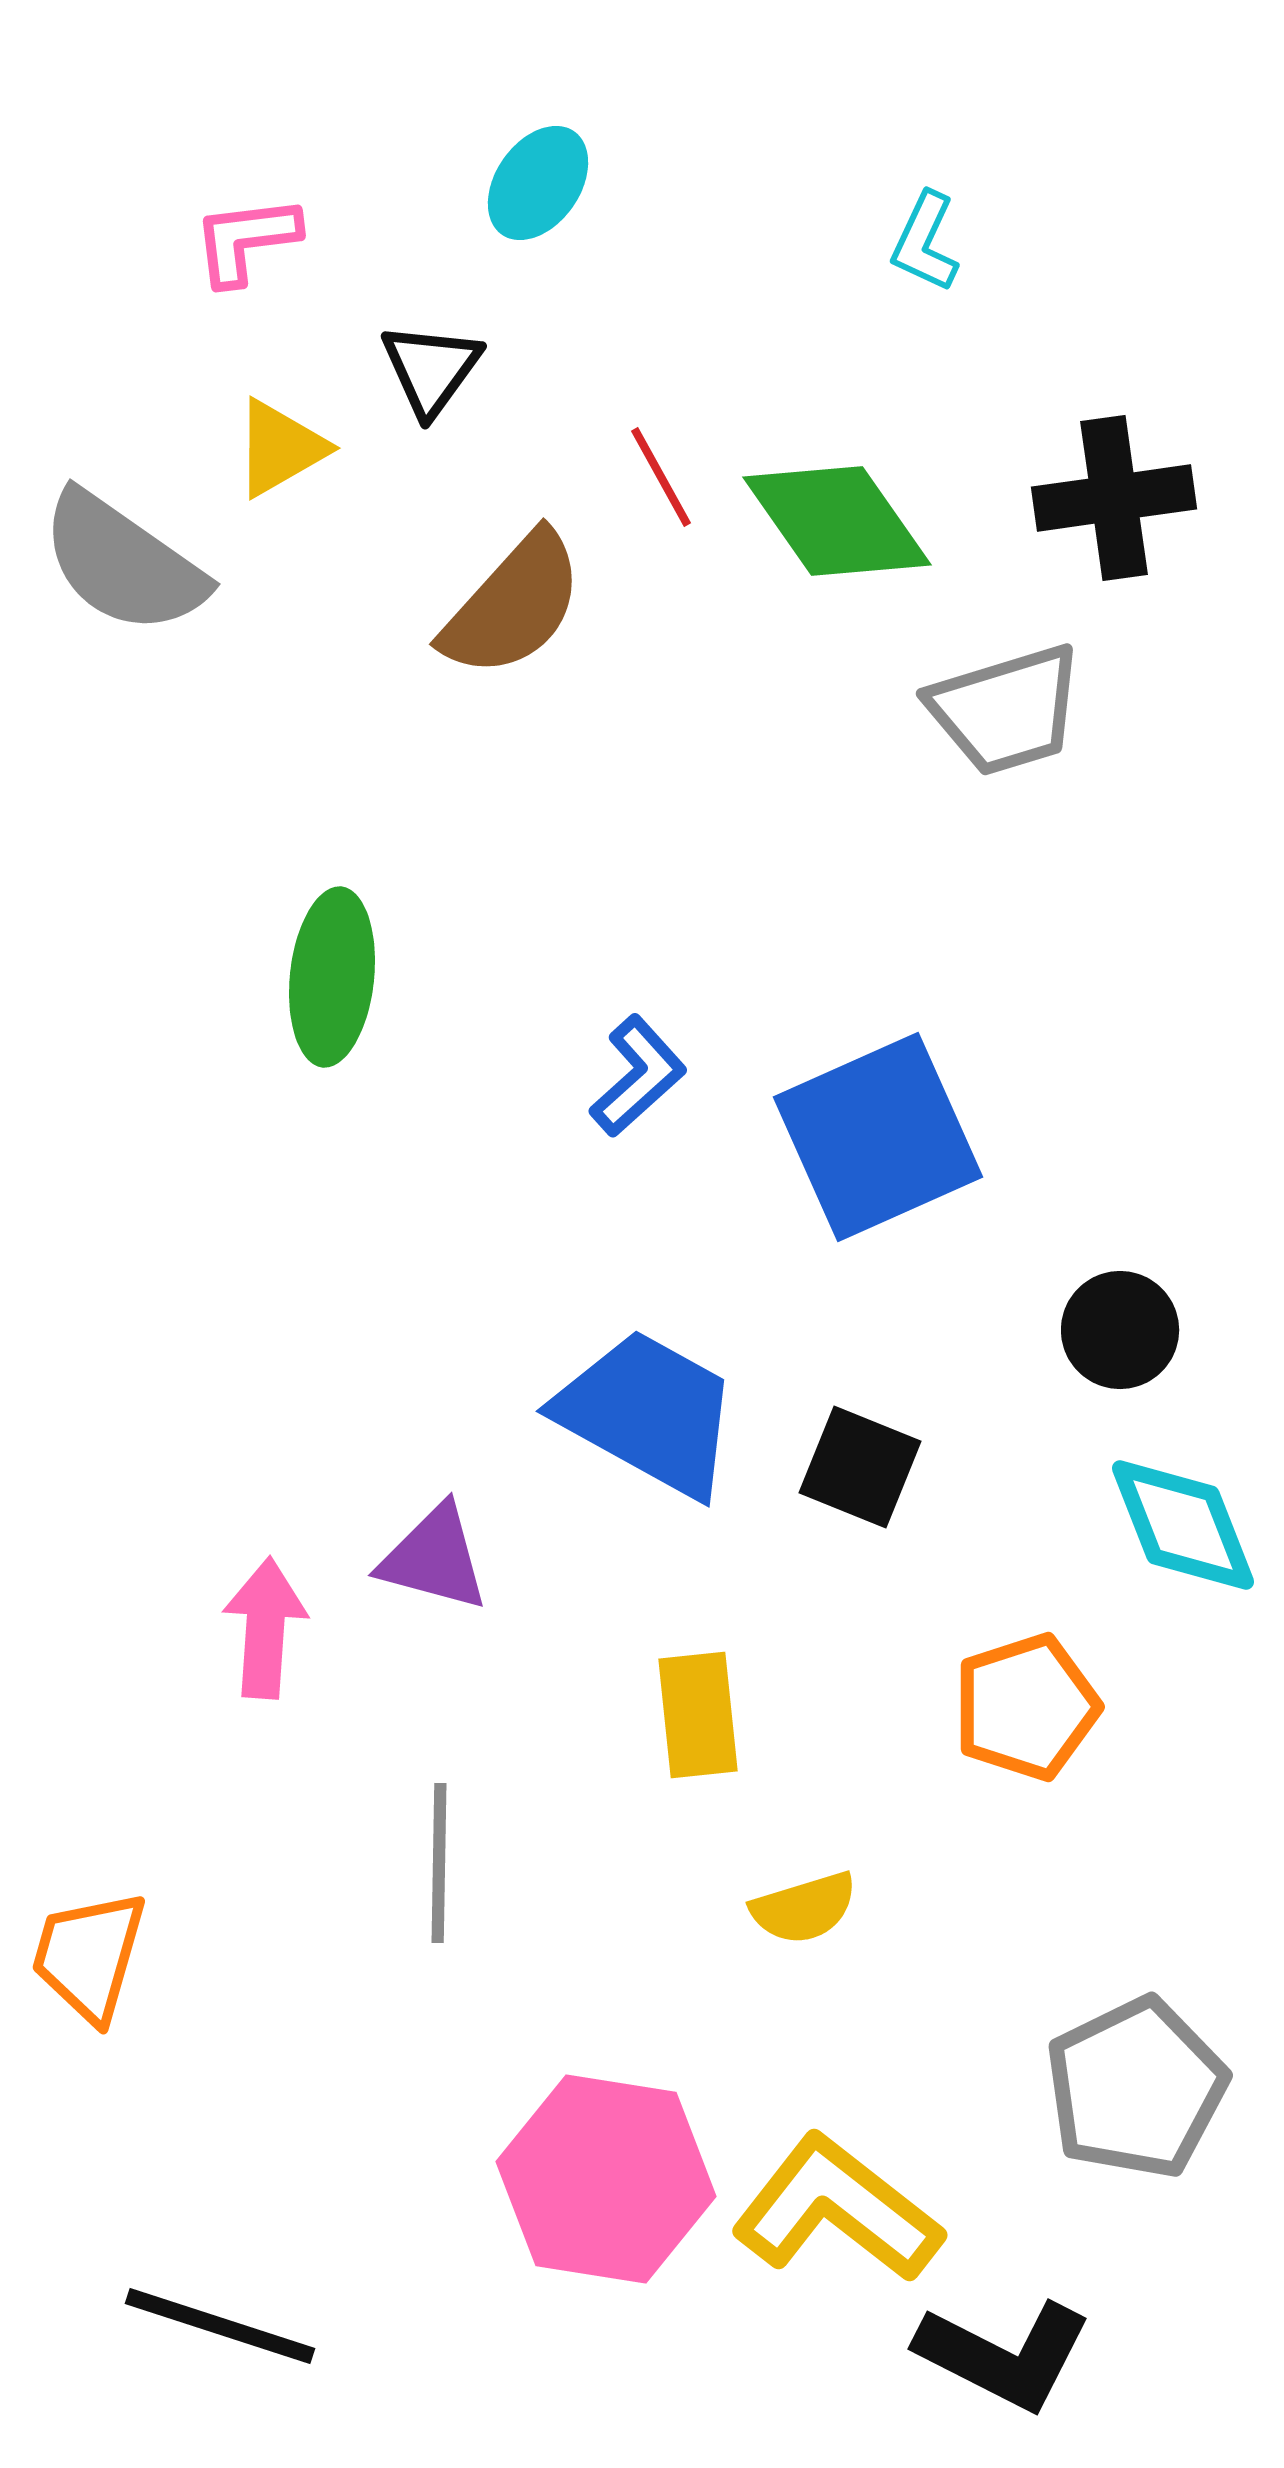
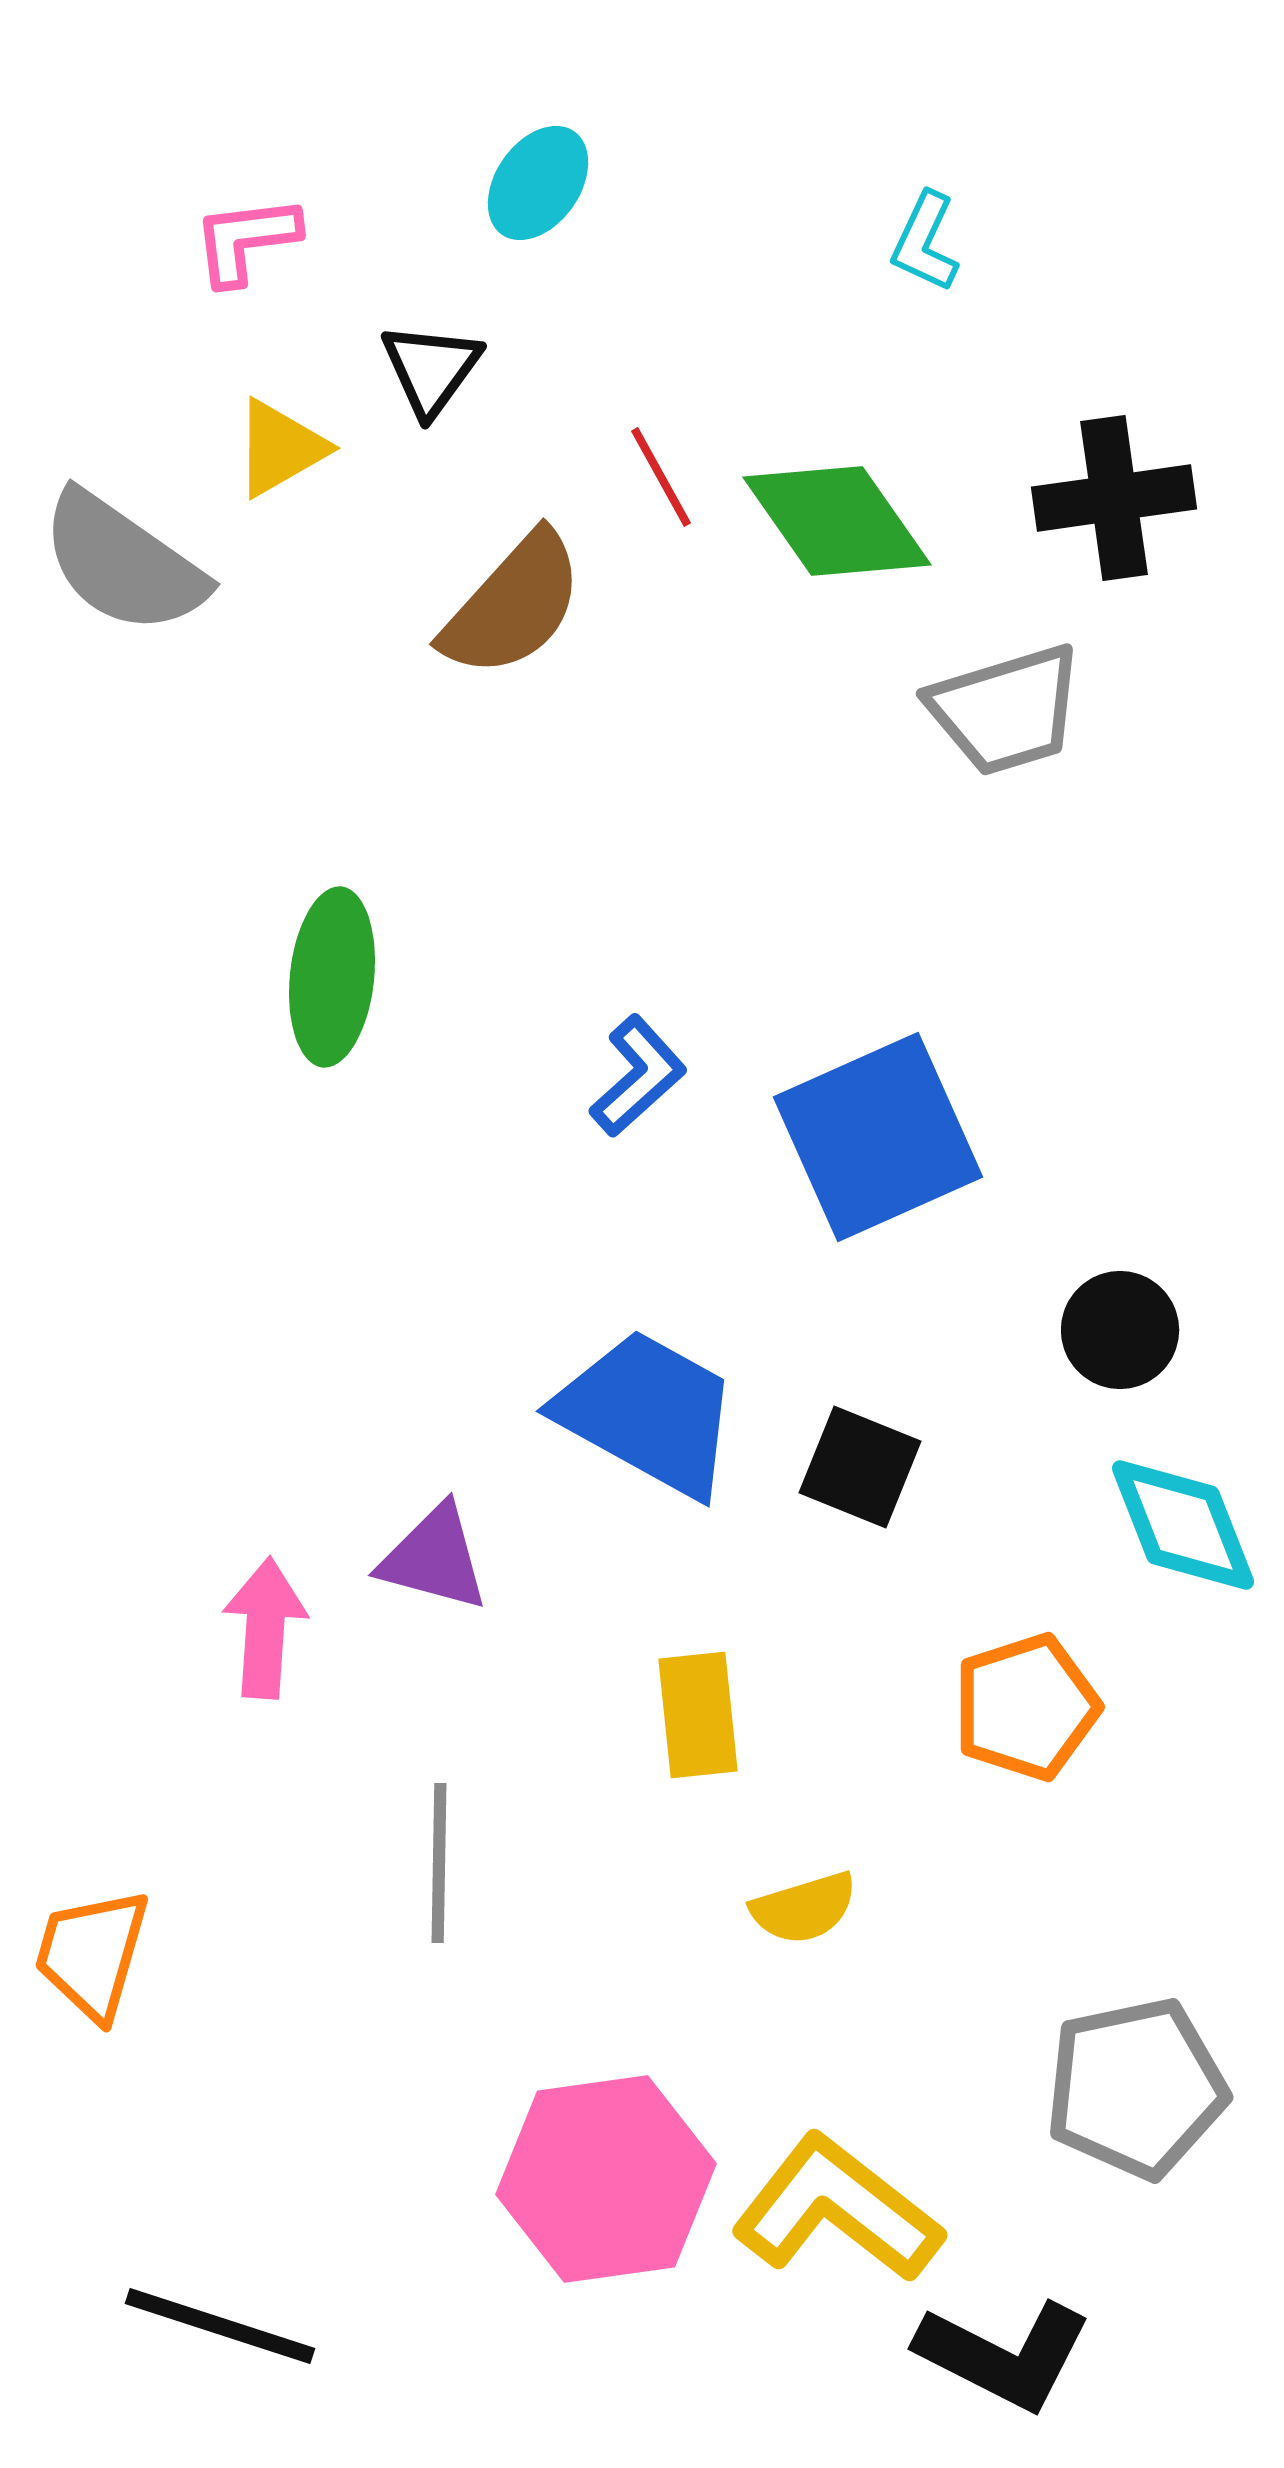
orange trapezoid: moved 3 px right, 2 px up
gray pentagon: rotated 14 degrees clockwise
pink hexagon: rotated 17 degrees counterclockwise
